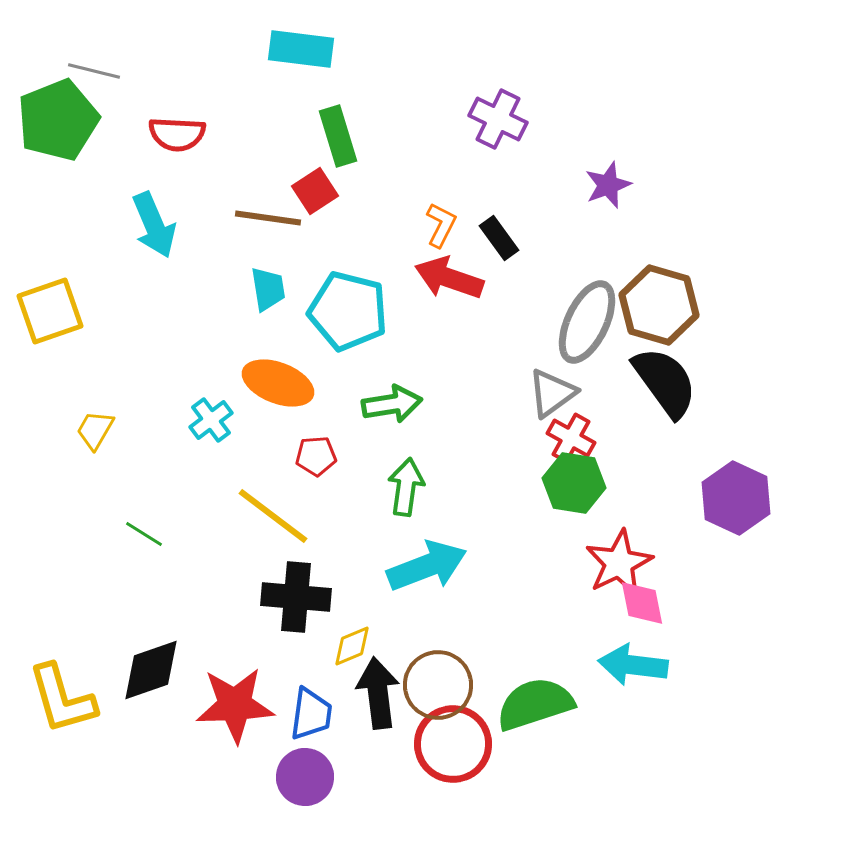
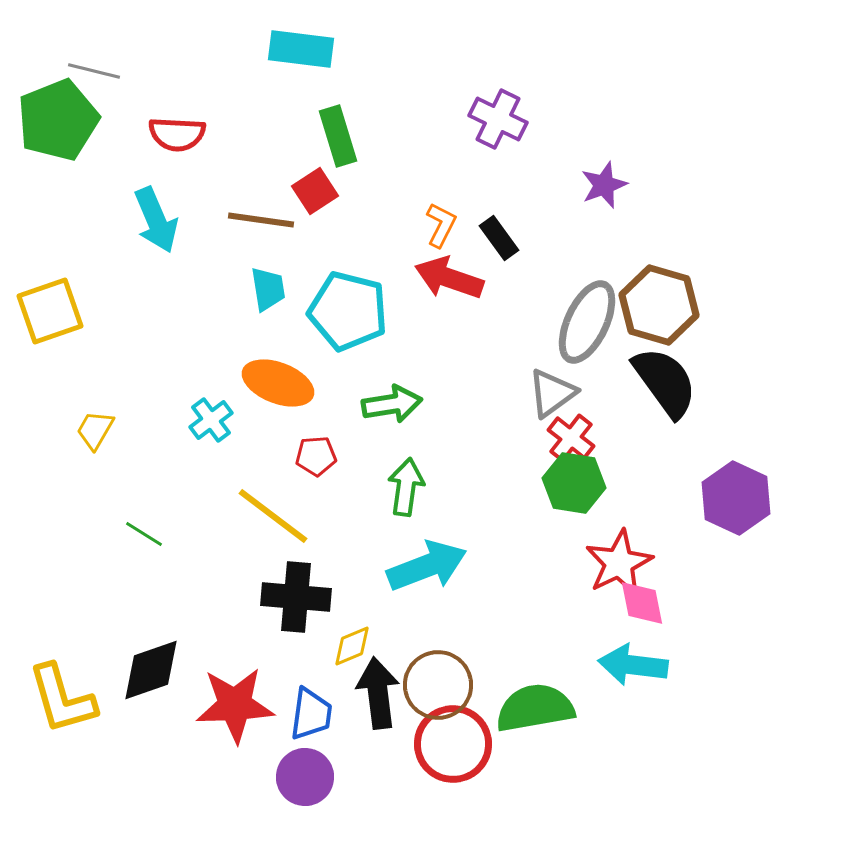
purple star at (608, 185): moved 4 px left
brown line at (268, 218): moved 7 px left, 2 px down
cyan arrow at (154, 225): moved 2 px right, 5 px up
red cross at (571, 438): rotated 9 degrees clockwise
green semicircle at (535, 704): moved 4 px down; rotated 8 degrees clockwise
